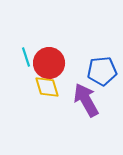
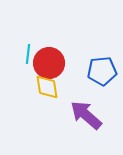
cyan line: moved 2 px right, 3 px up; rotated 24 degrees clockwise
yellow diamond: rotated 8 degrees clockwise
purple arrow: moved 15 px down; rotated 20 degrees counterclockwise
